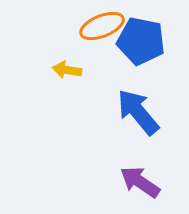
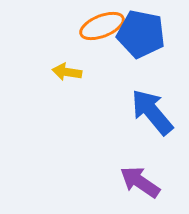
blue pentagon: moved 7 px up
yellow arrow: moved 2 px down
blue arrow: moved 14 px right
